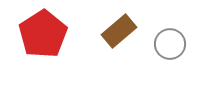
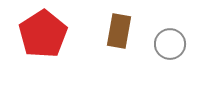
brown rectangle: rotated 40 degrees counterclockwise
